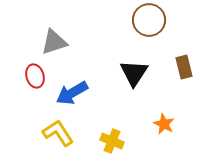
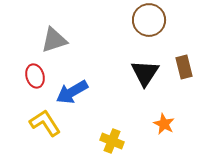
gray triangle: moved 2 px up
black triangle: moved 11 px right
blue arrow: moved 1 px up
yellow L-shape: moved 13 px left, 10 px up
